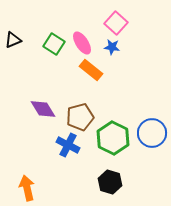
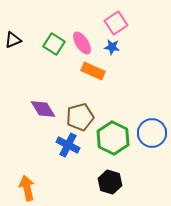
pink square: rotated 15 degrees clockwise
orange rectangle: moved 2 px right, 1 px down; rotated 15 degrees counterclockwise
